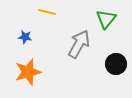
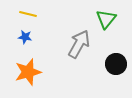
yellow line: moved 19 px left, 2 px down
